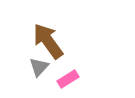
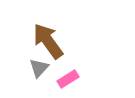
gray triangle: moved 1 px down
